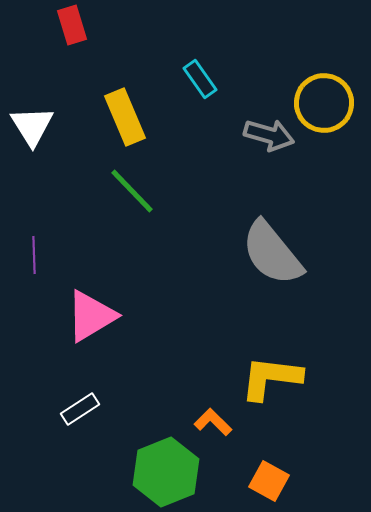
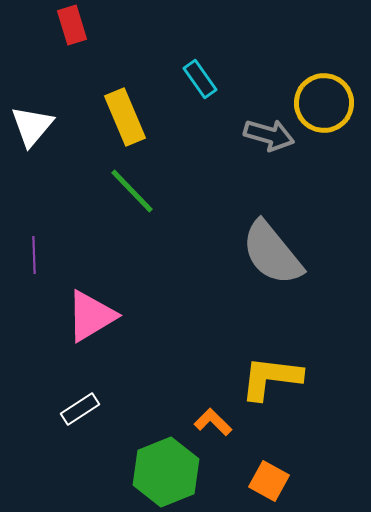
white triangle: rotated 12 degrees clockwise
